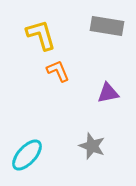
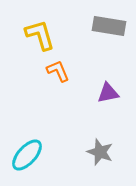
gray rectangle: moved 2 px right
yellow L-shape: moved 1 px left
gray star: moved 8 px right, 6 px down
